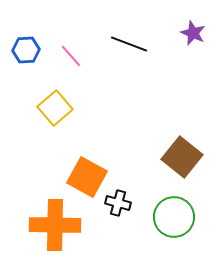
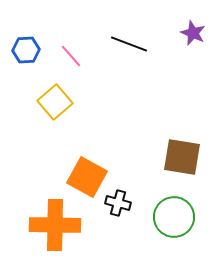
yellow square: moved 6 px up
brown square: rotated 30 degrees counterclockwise
